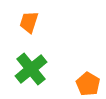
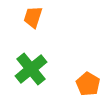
orange trapezoid: moved 4 px right, 5 px up
